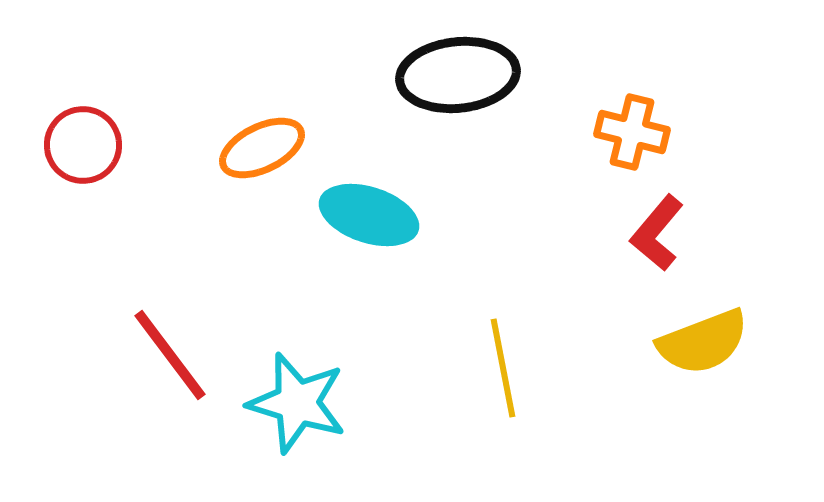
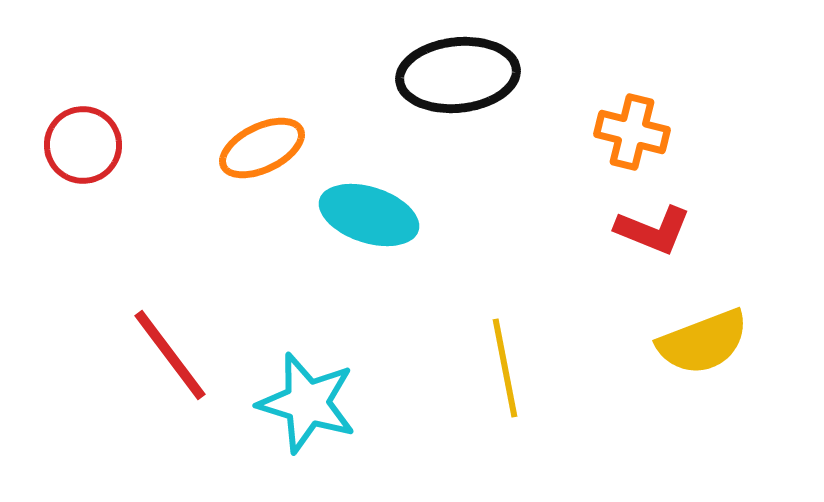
red L-shape: moved 4 px left, 3 px up; rotated 108 degrees counterclockwise
yellow line: moved 2 px right
cyan star: moved 10 px right
